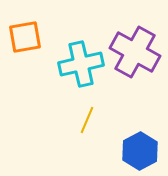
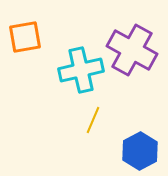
purple cross: moved 3 px left, 2 px up
cyan cross: moved 6 px down
yellow line: moved 6 px right
